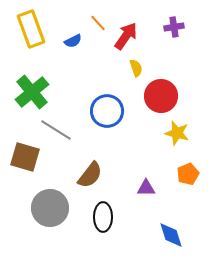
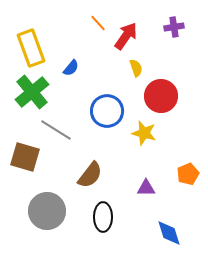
yellow rectangle: moved 19 px down
blue semicircle: moved 2 px left, 27 px down; rotated 24 degrees counterclockwise
yellow star: moved 33 px left
gray circle: moved 3 px left, 3 px down
blue diamond: moved 2 px left, 2 px up
